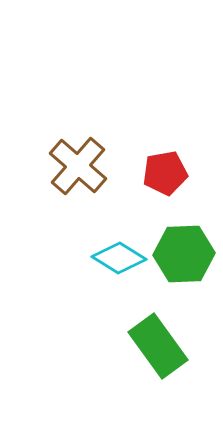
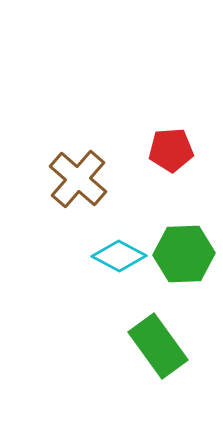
brown cross: moved 13 px down
red pentagon: moved 6 px right, 23 px up; rotated 6 degrees clockwise
cyan diamond: moved 2 px up; rotated 4 degrees counterclockwise
